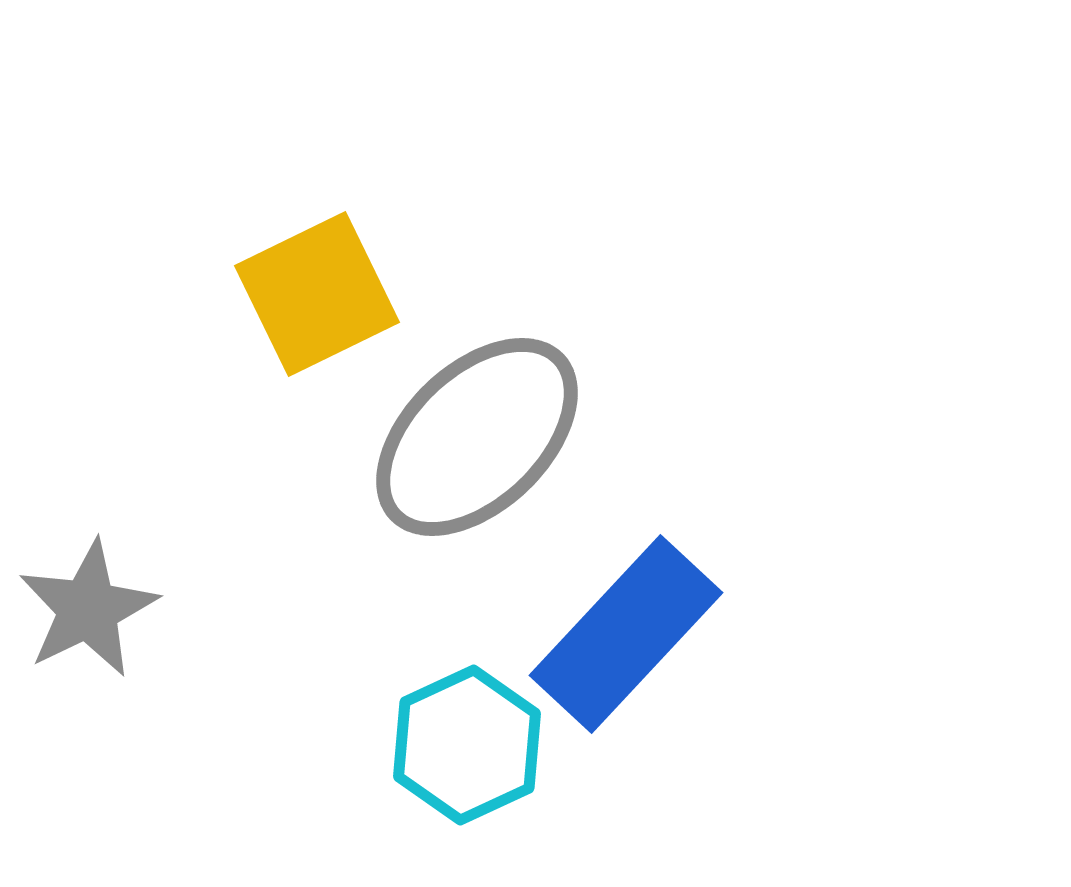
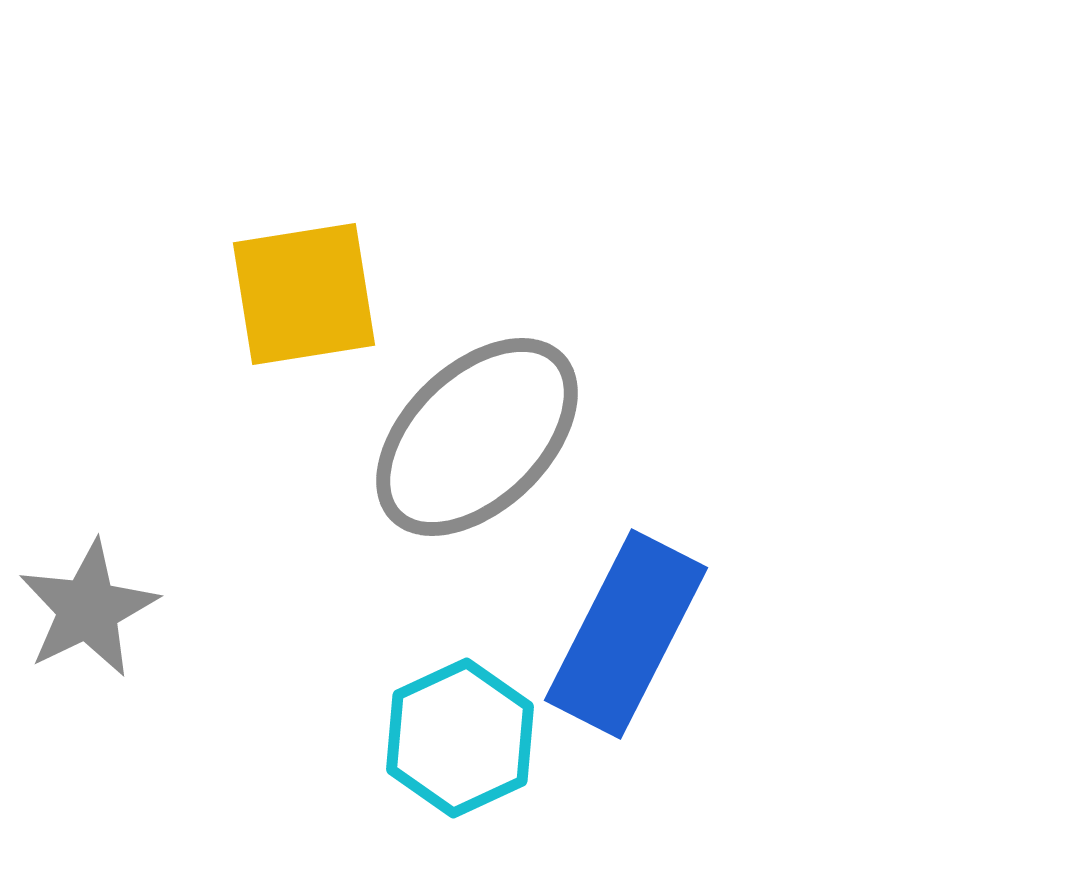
yellow square: moved 13 px left; rotated 17 degrees clockwise
blue rectangle: rotated 16 degrees counterclockwise
cyan hexagon: moved 7 px left, 7 px up
